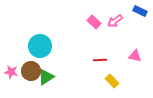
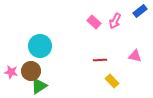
blue rectangle: rotated 64 degrees counterclockwise
pink arrow: rotated 28 degrees counterclockwise
green triangle: moved 7 px left, 9 px down
